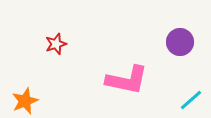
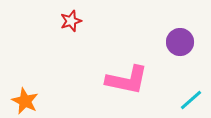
red star: moved 15 px right, 23 px up
orange star: rotated 24 degrees counterclockwise
